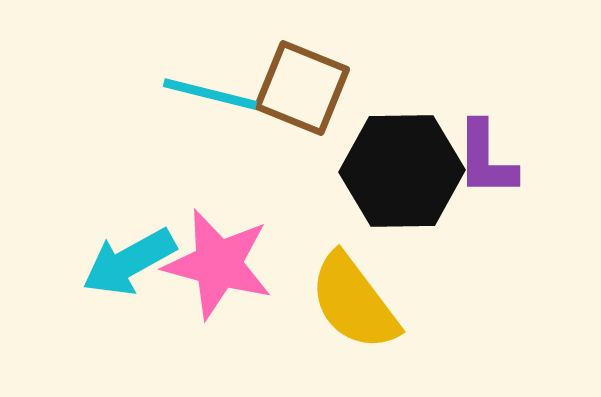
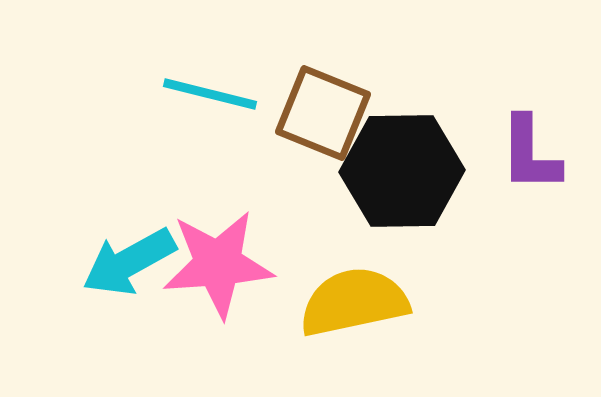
brown square: moved 21 px right, 25 px down
purple L-shape: moved 44 px right, 5 px up
pink star: rotated 19 degrees counterclockwise
yellow semicircle: rotated 115 degrees clockwise
